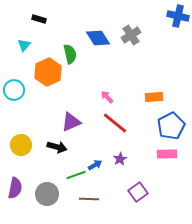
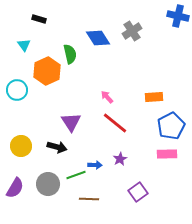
gray cross: moved 1 px right, 4 px up
cyan triangle: rotated 16 degrees counterclockwise
orange hexagon: moved 1 px left, 1 px up
cyan circle: moved 3 px right
purple triangle: rotated 40 degrees counterclockwise
yellow circle: moved 1 px down
blue arrow: rotated 32 degrees clockwise
purple semicircle: rotated 20 degrees clockwise
gray circle: moved 1 px right, 10 px up
